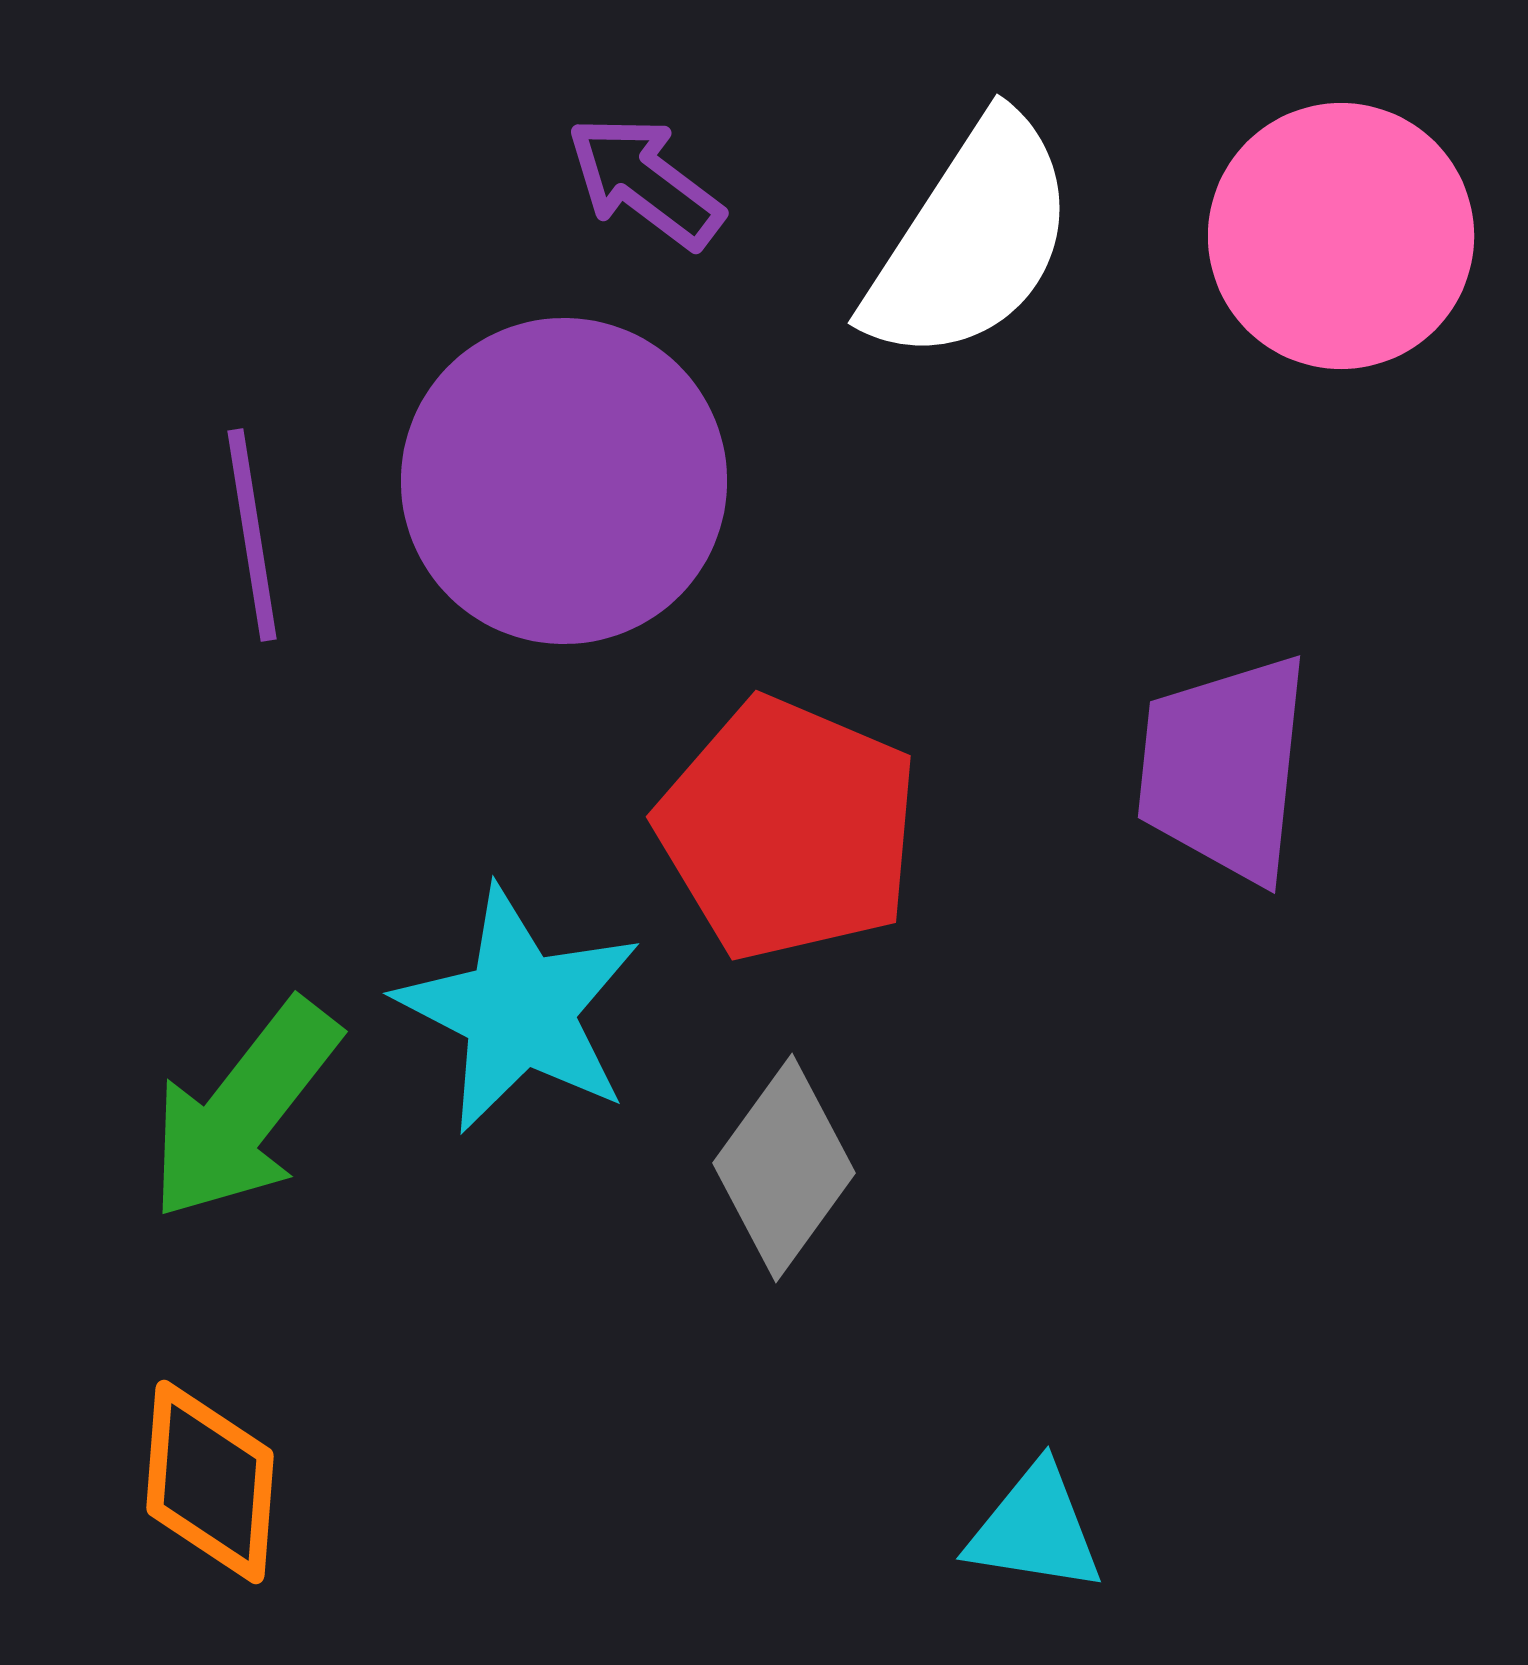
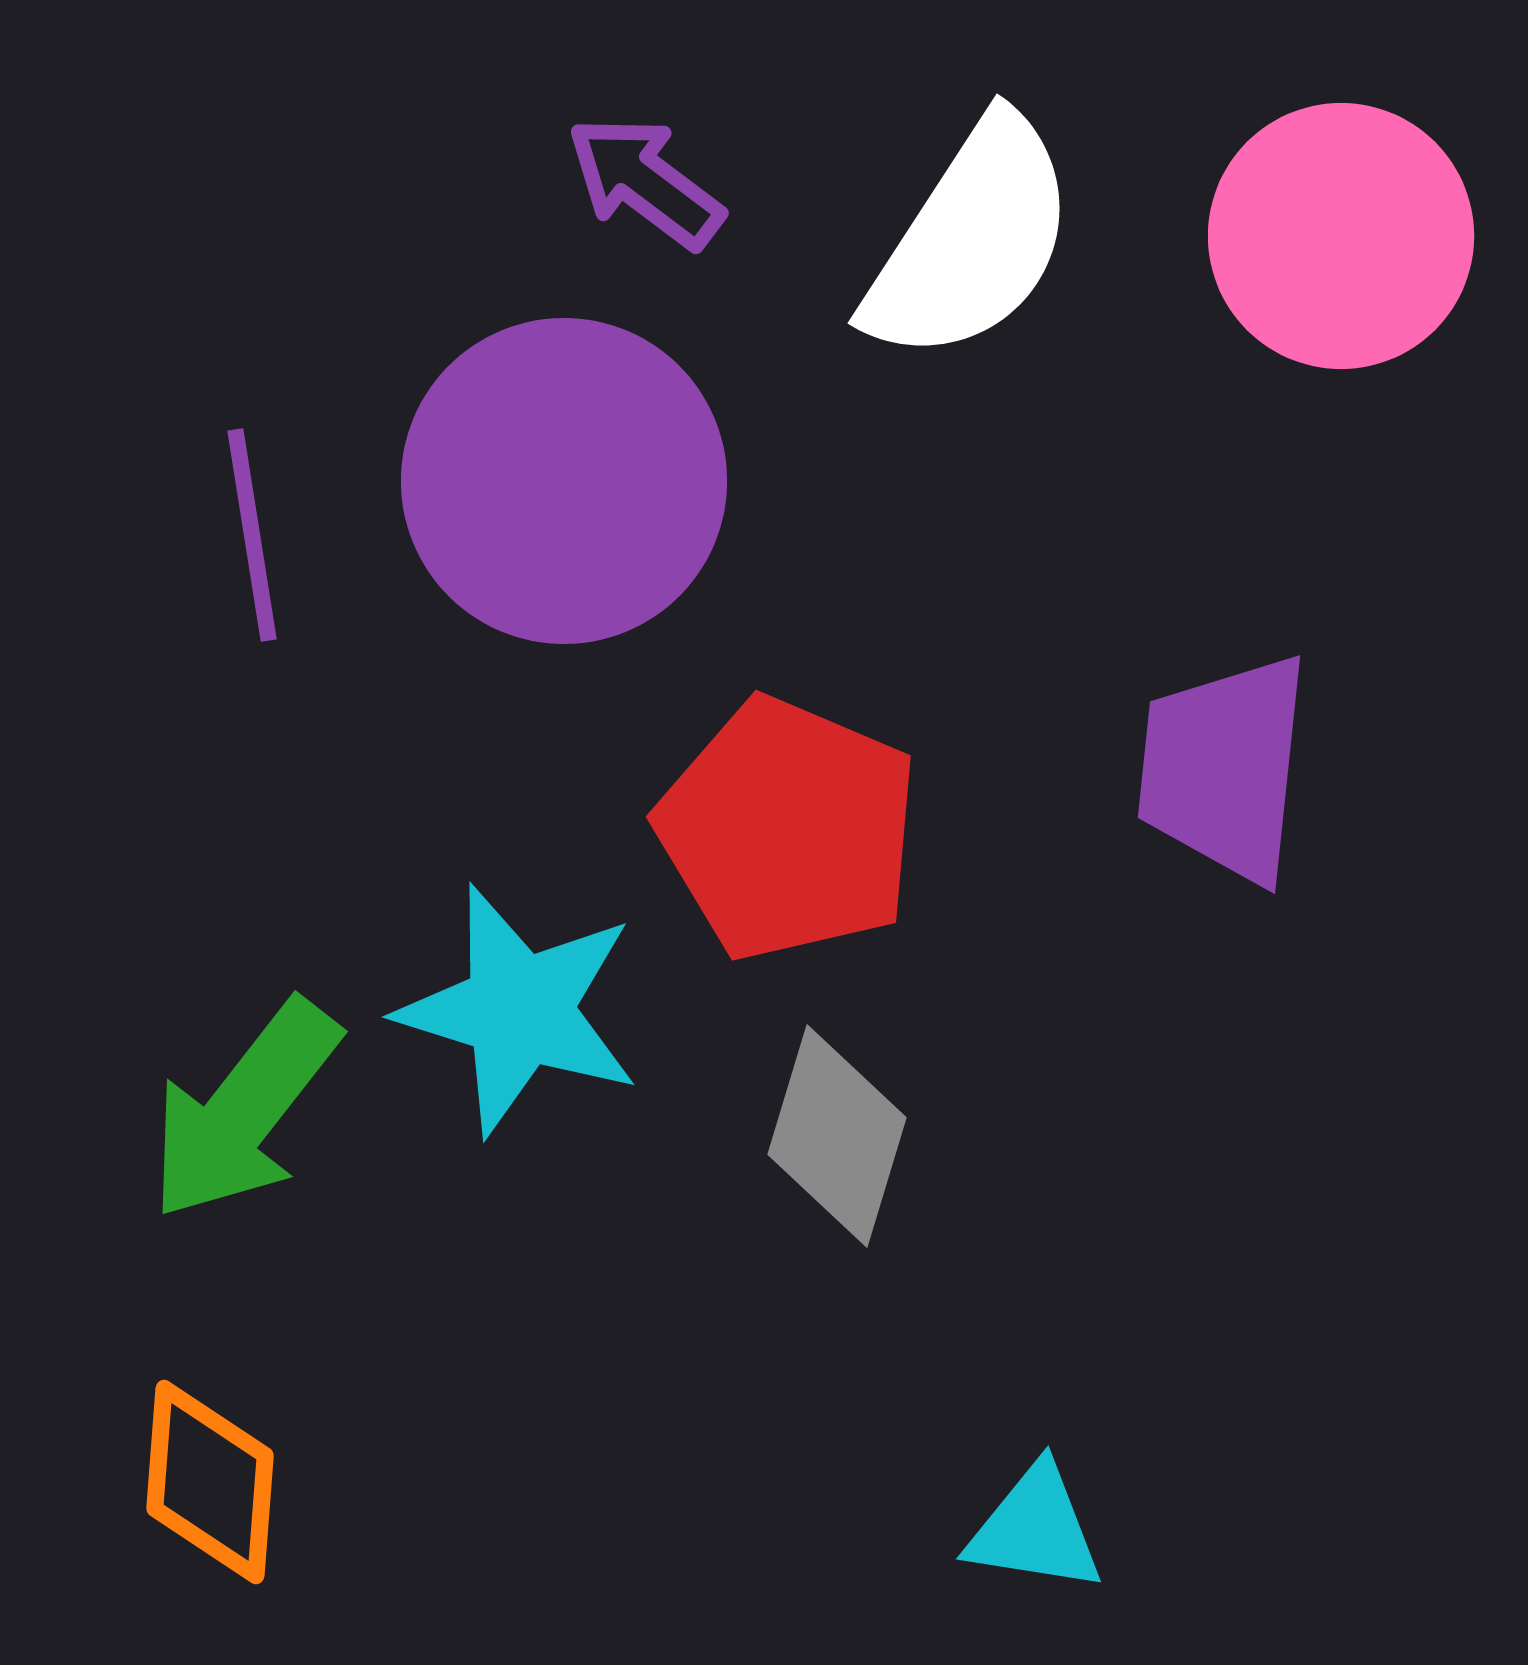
cyan star: rotated 10 degrees counterclockwise
gray diamond: moved 53 px right, 32 px up; rotated 19 degrees counterclockwise
